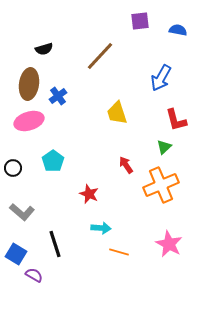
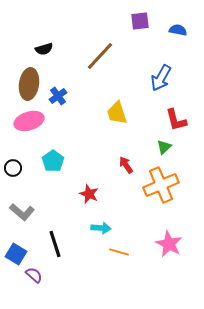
purple semicircle: rotated 12 degrees clockwise
